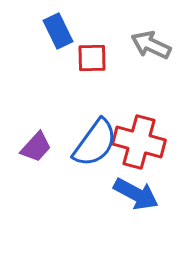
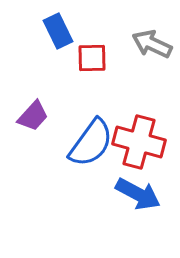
gray arrow: moved 1 px right, 1 px up
blue semicircle: moved 4 px left
purple trapezoid: moved 3 px left, 31 px up
blue arrow: moved 2 px right
